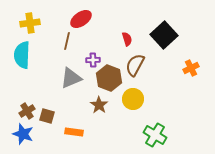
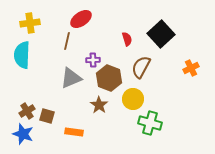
black square: moved 3 px left, 1 px up
brown semicircle: moved 6 px right, 2 px down
green cross: moved 5 px left, 12 px up; rotated 15 degrees counterclockwise
